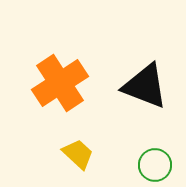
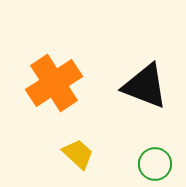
orange cross: moved 6 px left
green circle: moved 1 px up
